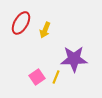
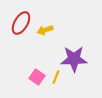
yellow arrow: rotated 49 degrees clockwise
pink square: rotated 21 degrees counterclockwise
